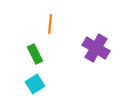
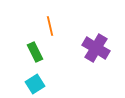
orange line: moved 2 px down; rotated 18 degrees counterclockwise
green rectangle: moved 2 px up
